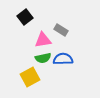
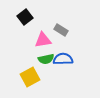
green semicircle: moved 3 px right, 1 px down
